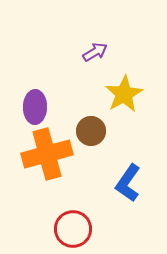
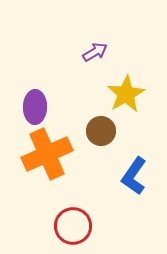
yellow star: moved 2 px right
brown circle: moved 10 px right
orange cross: rotated 9 degrees counterclockwise
blue L-shape: moved 6 px right, 7 px up
red circle: moved 3 px up
